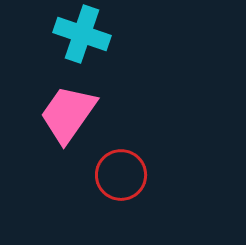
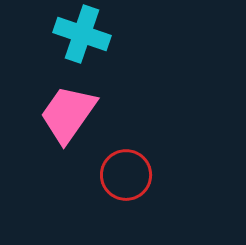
red circle: moved 5 px right
